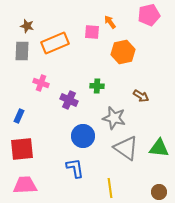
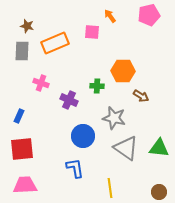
orange arrow: moved 6 px up
orange hexagon: moved 19 px down; rotated 15 degrees clockwise
